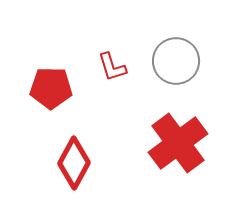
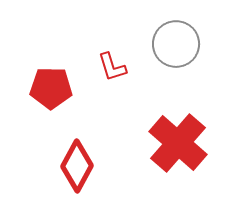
gray circle: moved 17 px up
red cross: rotated 12 degrees counterclockwise
red diamond: moved 3 px right, 3 px down
